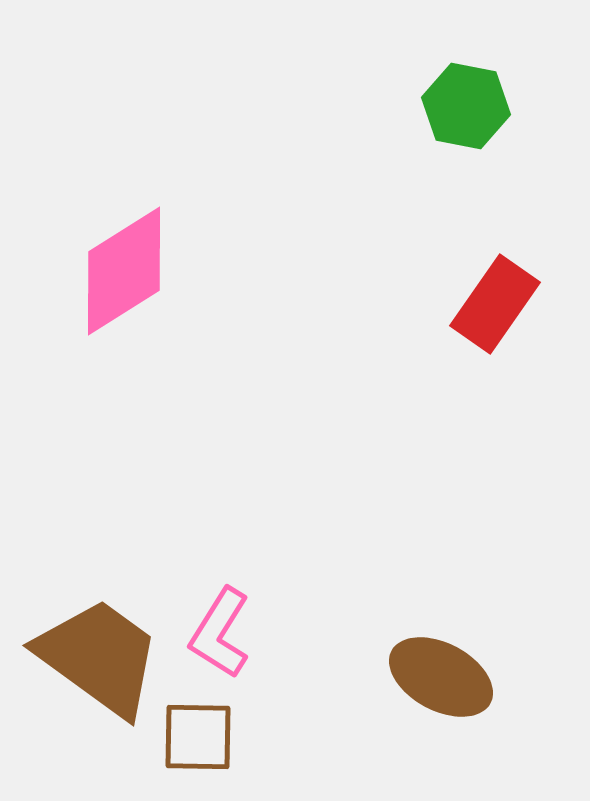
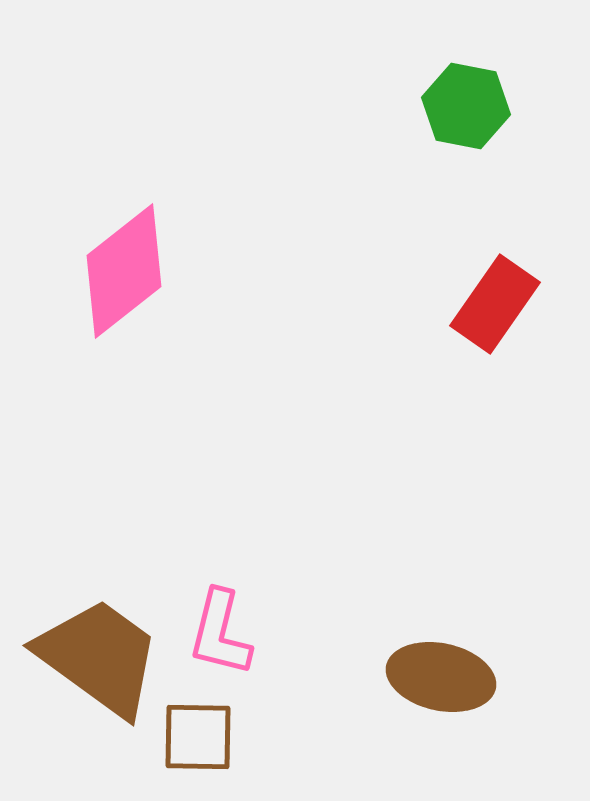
pink diamond: rotated 6 degrees counterclockwise
pink L-shape: rotated 18 degrees counterclockwise
brown ellipse: rotated 16 degrees counterclockwise
